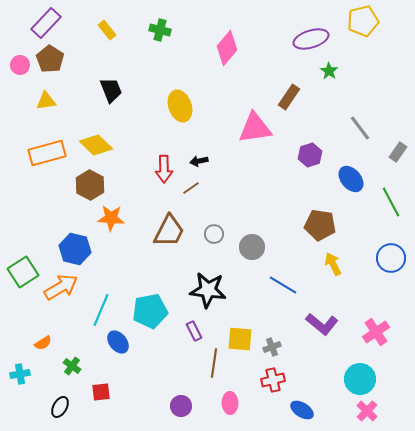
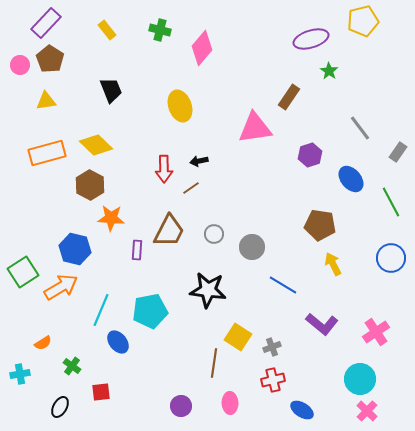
pink diamond at (227, 48): moved 25 px left
purple rectangle at (194, 331): moved 57 px left, 81 px up; rotated 30 degrees clockwise
yellow square at (240, 339): moved 2 px left, 2 px up; rotated 28 degrees clockwise
